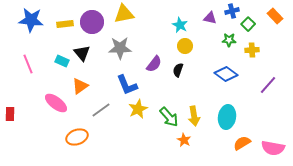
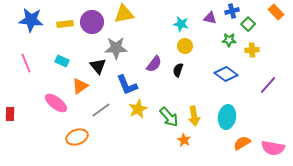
orange rectangle: moved 1 px right, 4 px up
cyan star: moved 1 px right, 1 px up; rotated 14 degrees counterclockwise
gray star: moved 4 px left
black triangle: moved 16 px right, 13 px down
pink line: moved 2 px left, 1 px up
